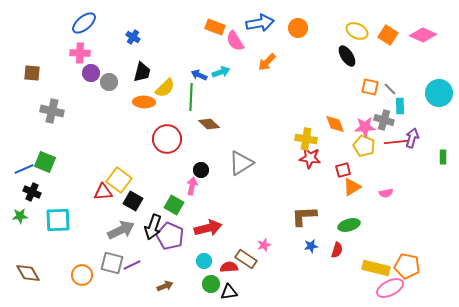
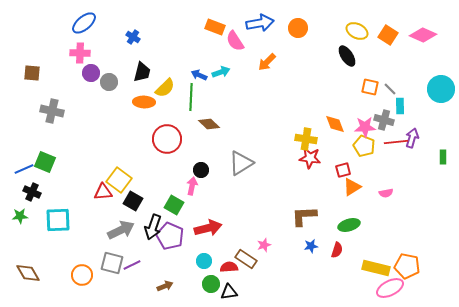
cyan circle at (439, 93): moved 2 px right, 4 px up
